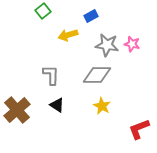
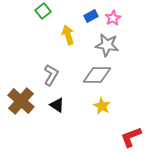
yellow arrow: rotated 90 degrees clockwise
pink star: moved 19 px left, 26 px up; rotated 28 degrees clockwise
gray L-shape: rotated 30 degrees clockwise
brown cross: moved 4 px right, 9 px up; rotated 8 degrees counterclockwise
red L-shape: moved 8 px left, 8 px down
